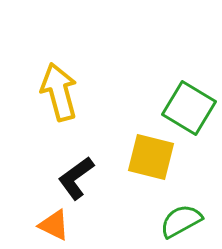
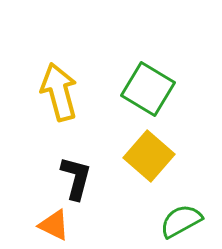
green square: moved 41 px left, 19 px up
yellow square: moved 2 px left, 1 px up; rotated 27 degrees clockwise
black L-shape: rotated 141 degrees clockwise
